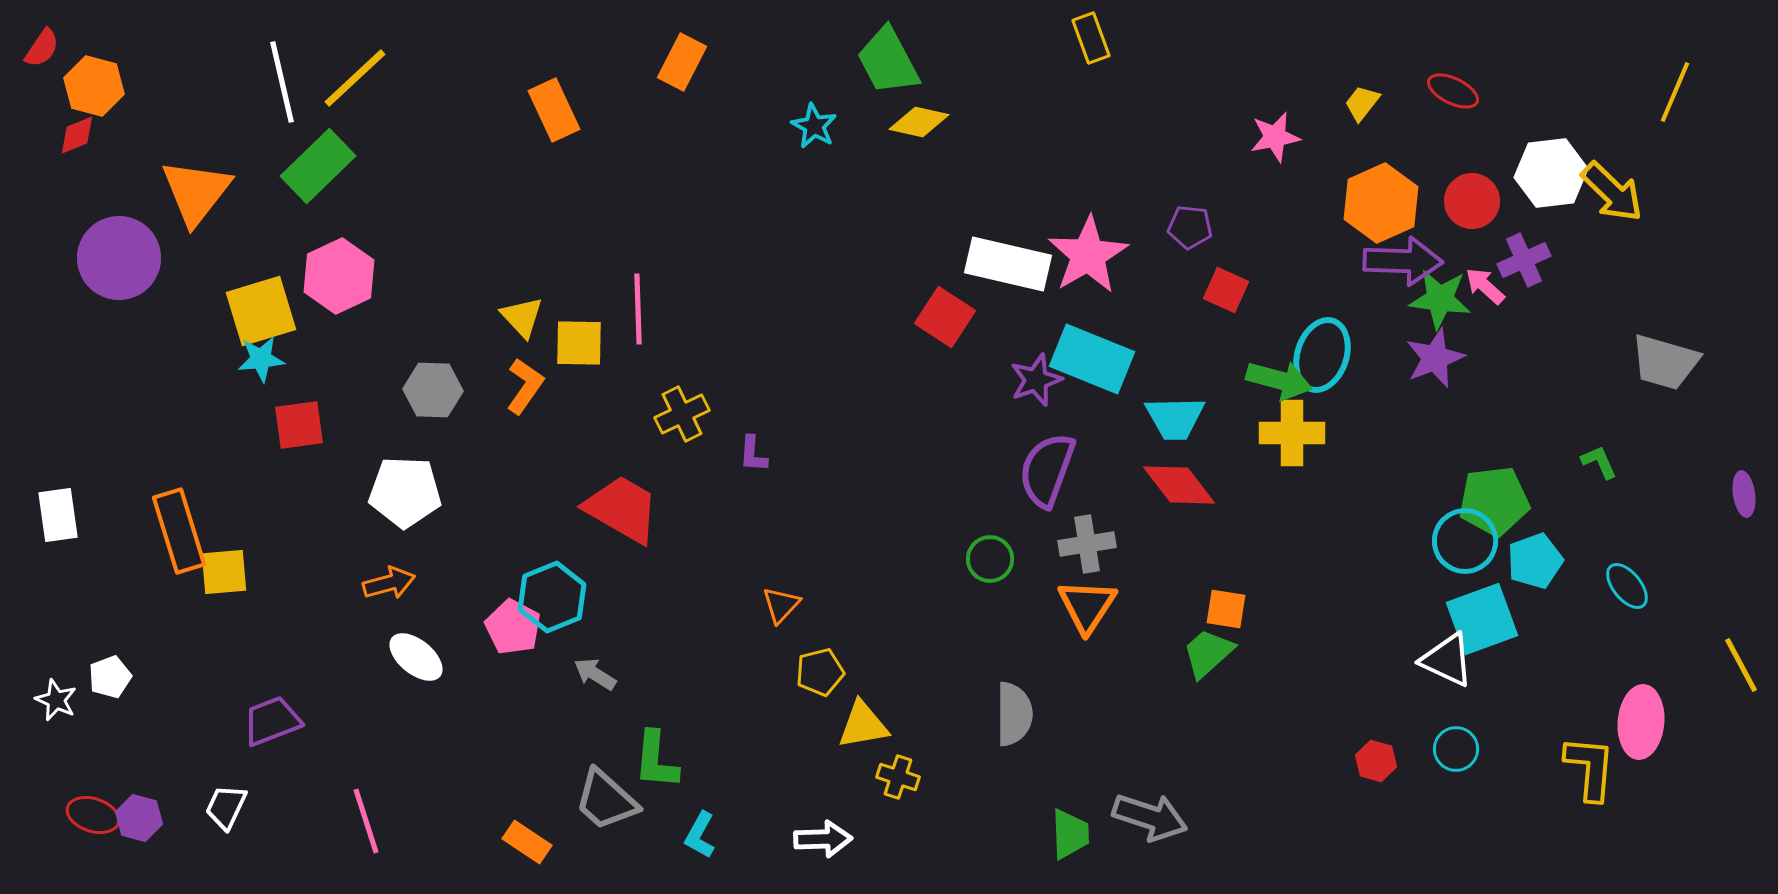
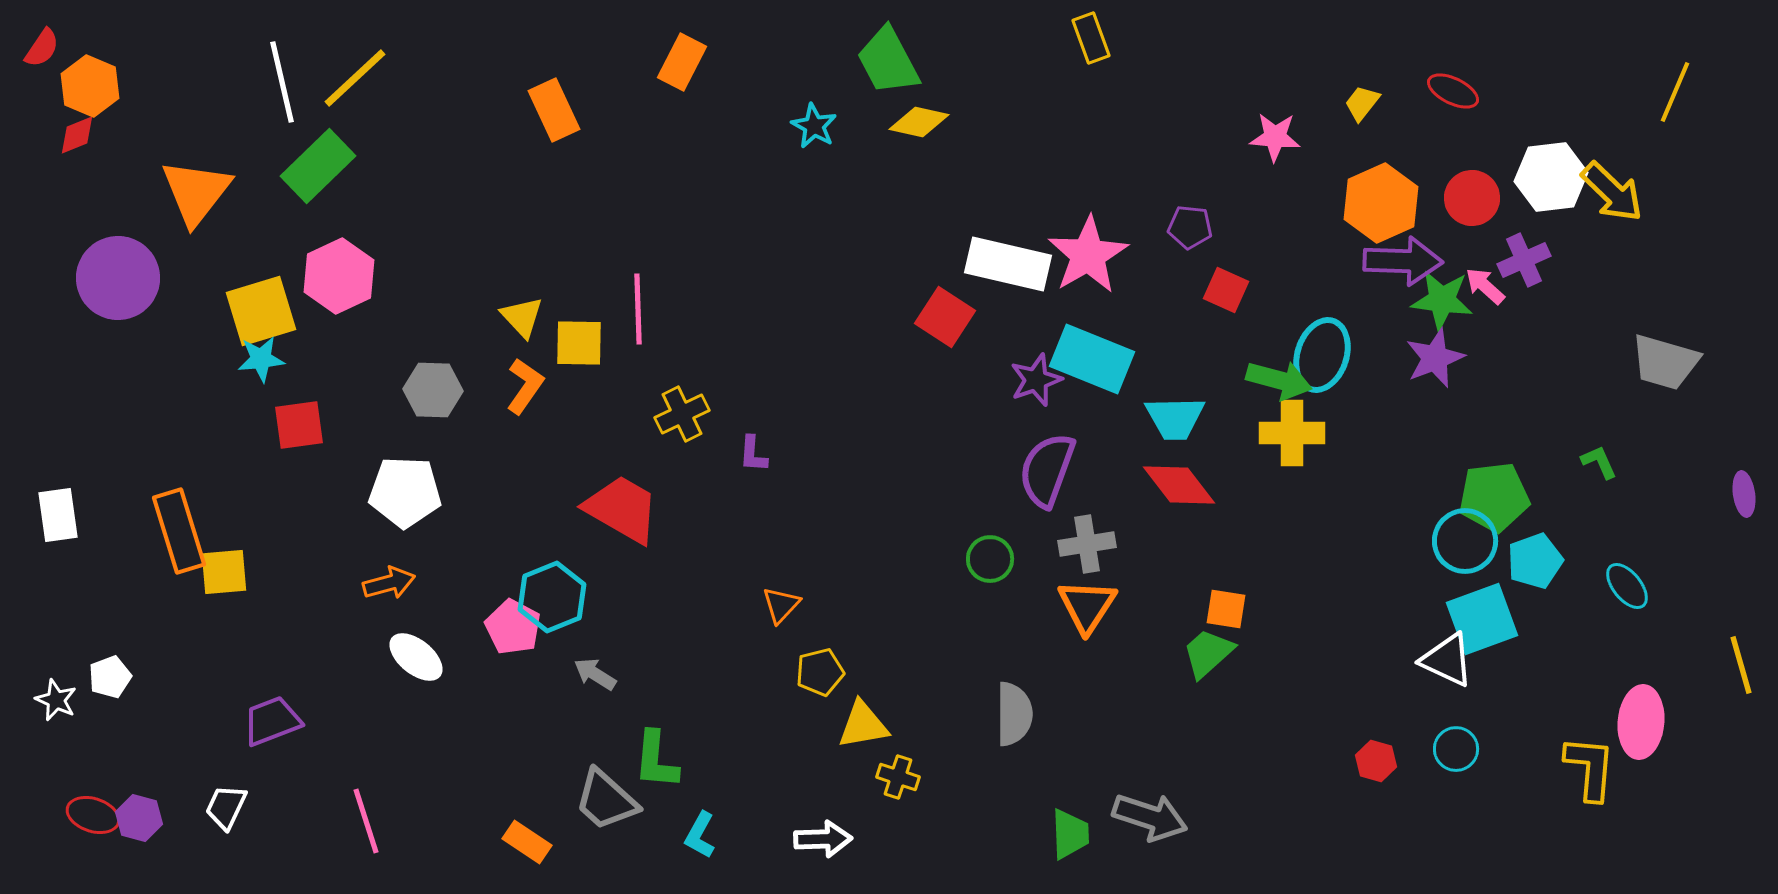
orange hexagon at (94, 86): moved 4 px left; rotated 8 degrees clockwise
pink star at (1275, 137): rotated 15 degrees clockwise
white hexagon at (1551, 173): moved 4 px down
red circle at (1472, 201): moved 3 px up
purple circle at (119, 258): moved 1 px left, 20 px down
green star at (1440, 299): moved 2 px right, 1 px down
green pentagon at (1494, 501): moved 4 px up
yellow line at (1741, 665): rotated 12 degrees clockwise
